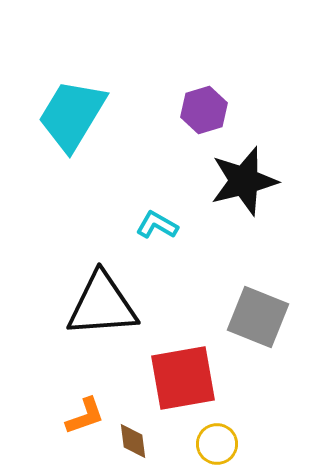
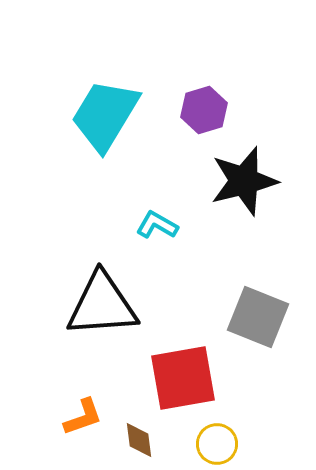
cyan trapezoid: moved 33 px right
orange L-shape: moved 2 px left, 1 px down
brown diamond: moved 6 px right, 1 px up
